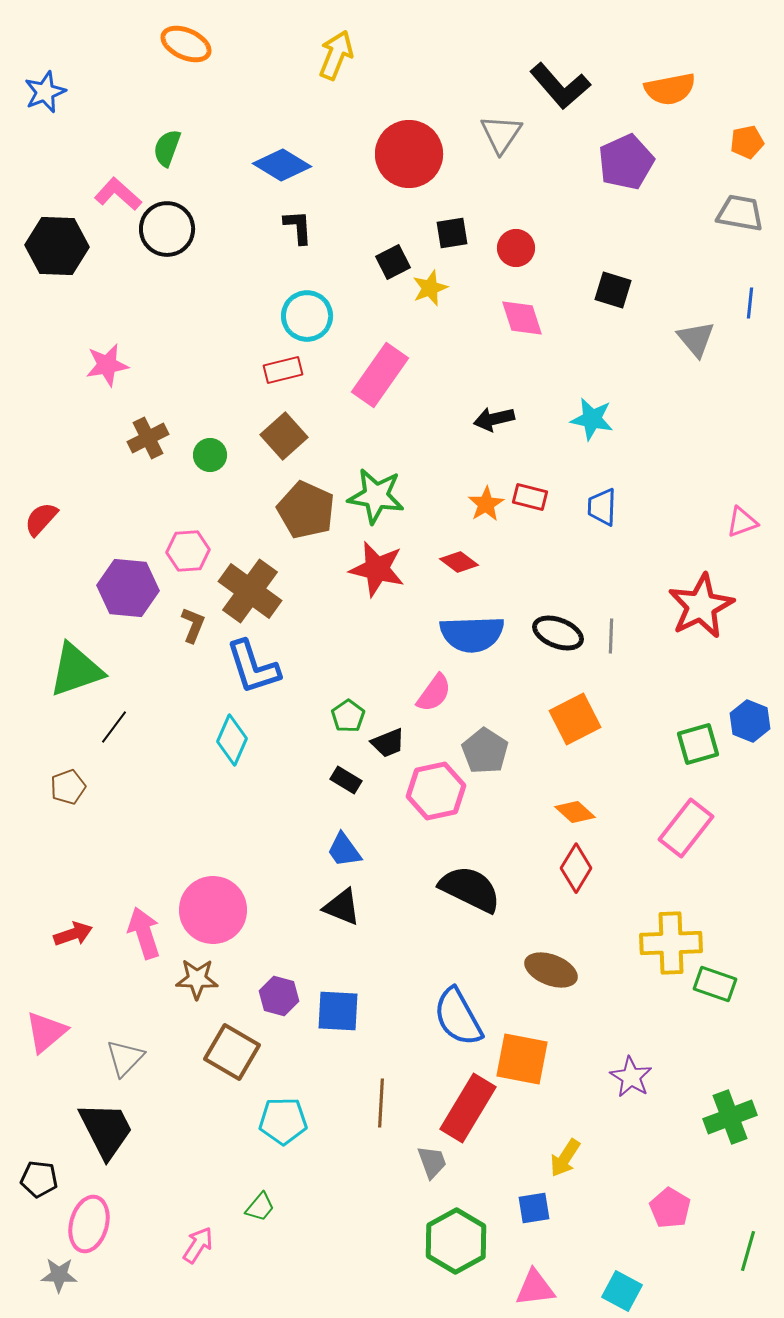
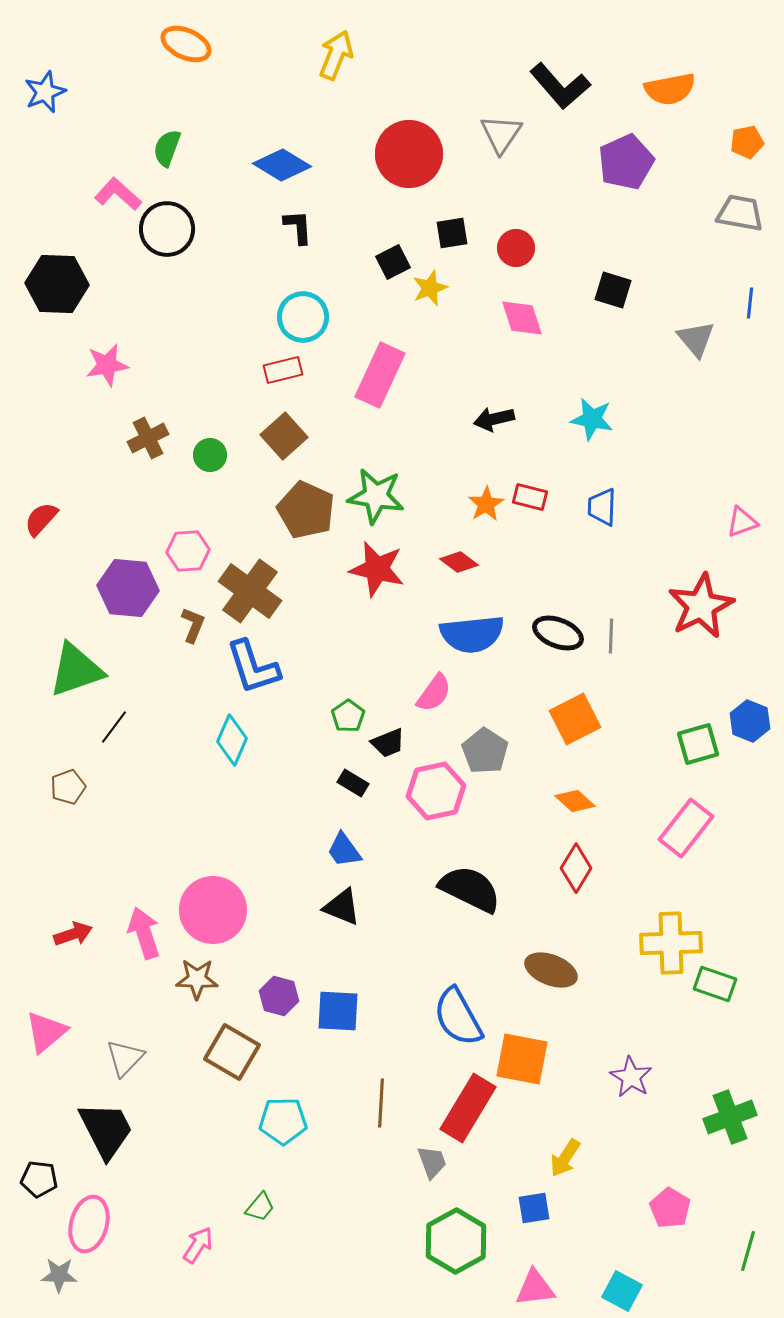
black hexagon at (57, 246): moved 38 px down
cyan circle at (307, 316): moved 4 px left, 1 px down
pink rectangle at (380, 375): rotated 10 degrees counterclockwise
blue semicircle at (472, 634): rotated 4 degrees counterclockwise
black rectangle at (346, 780): moved 7 px right, 3 px down
orange diamond at (575, 812): moved 11 px up
